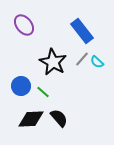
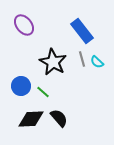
gray line: rotated 56 degrees counterclockwise
